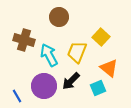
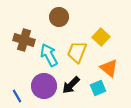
black arrow: moved 4 px down
